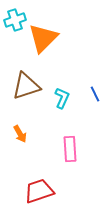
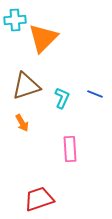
cyan cross: rotated 15 degrees clockwise
blue line: rotated 42 degrees counterclockwise
orange arrow: moved 2 px right, 11 px up
red trapezoid: moved 8 px down
